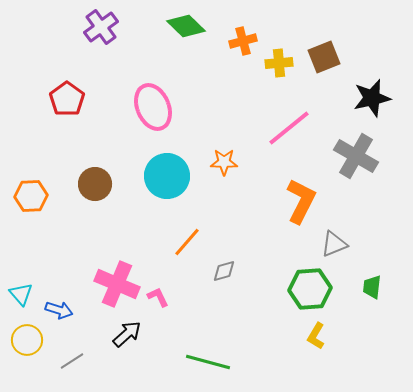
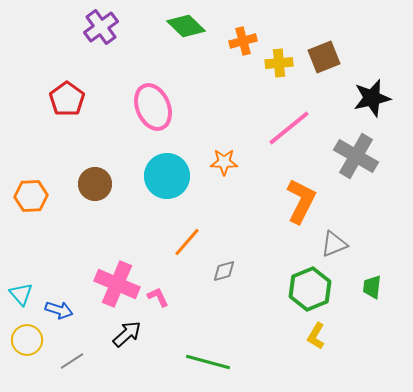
green hexagon: rotated 18 degrees counterclockwise
